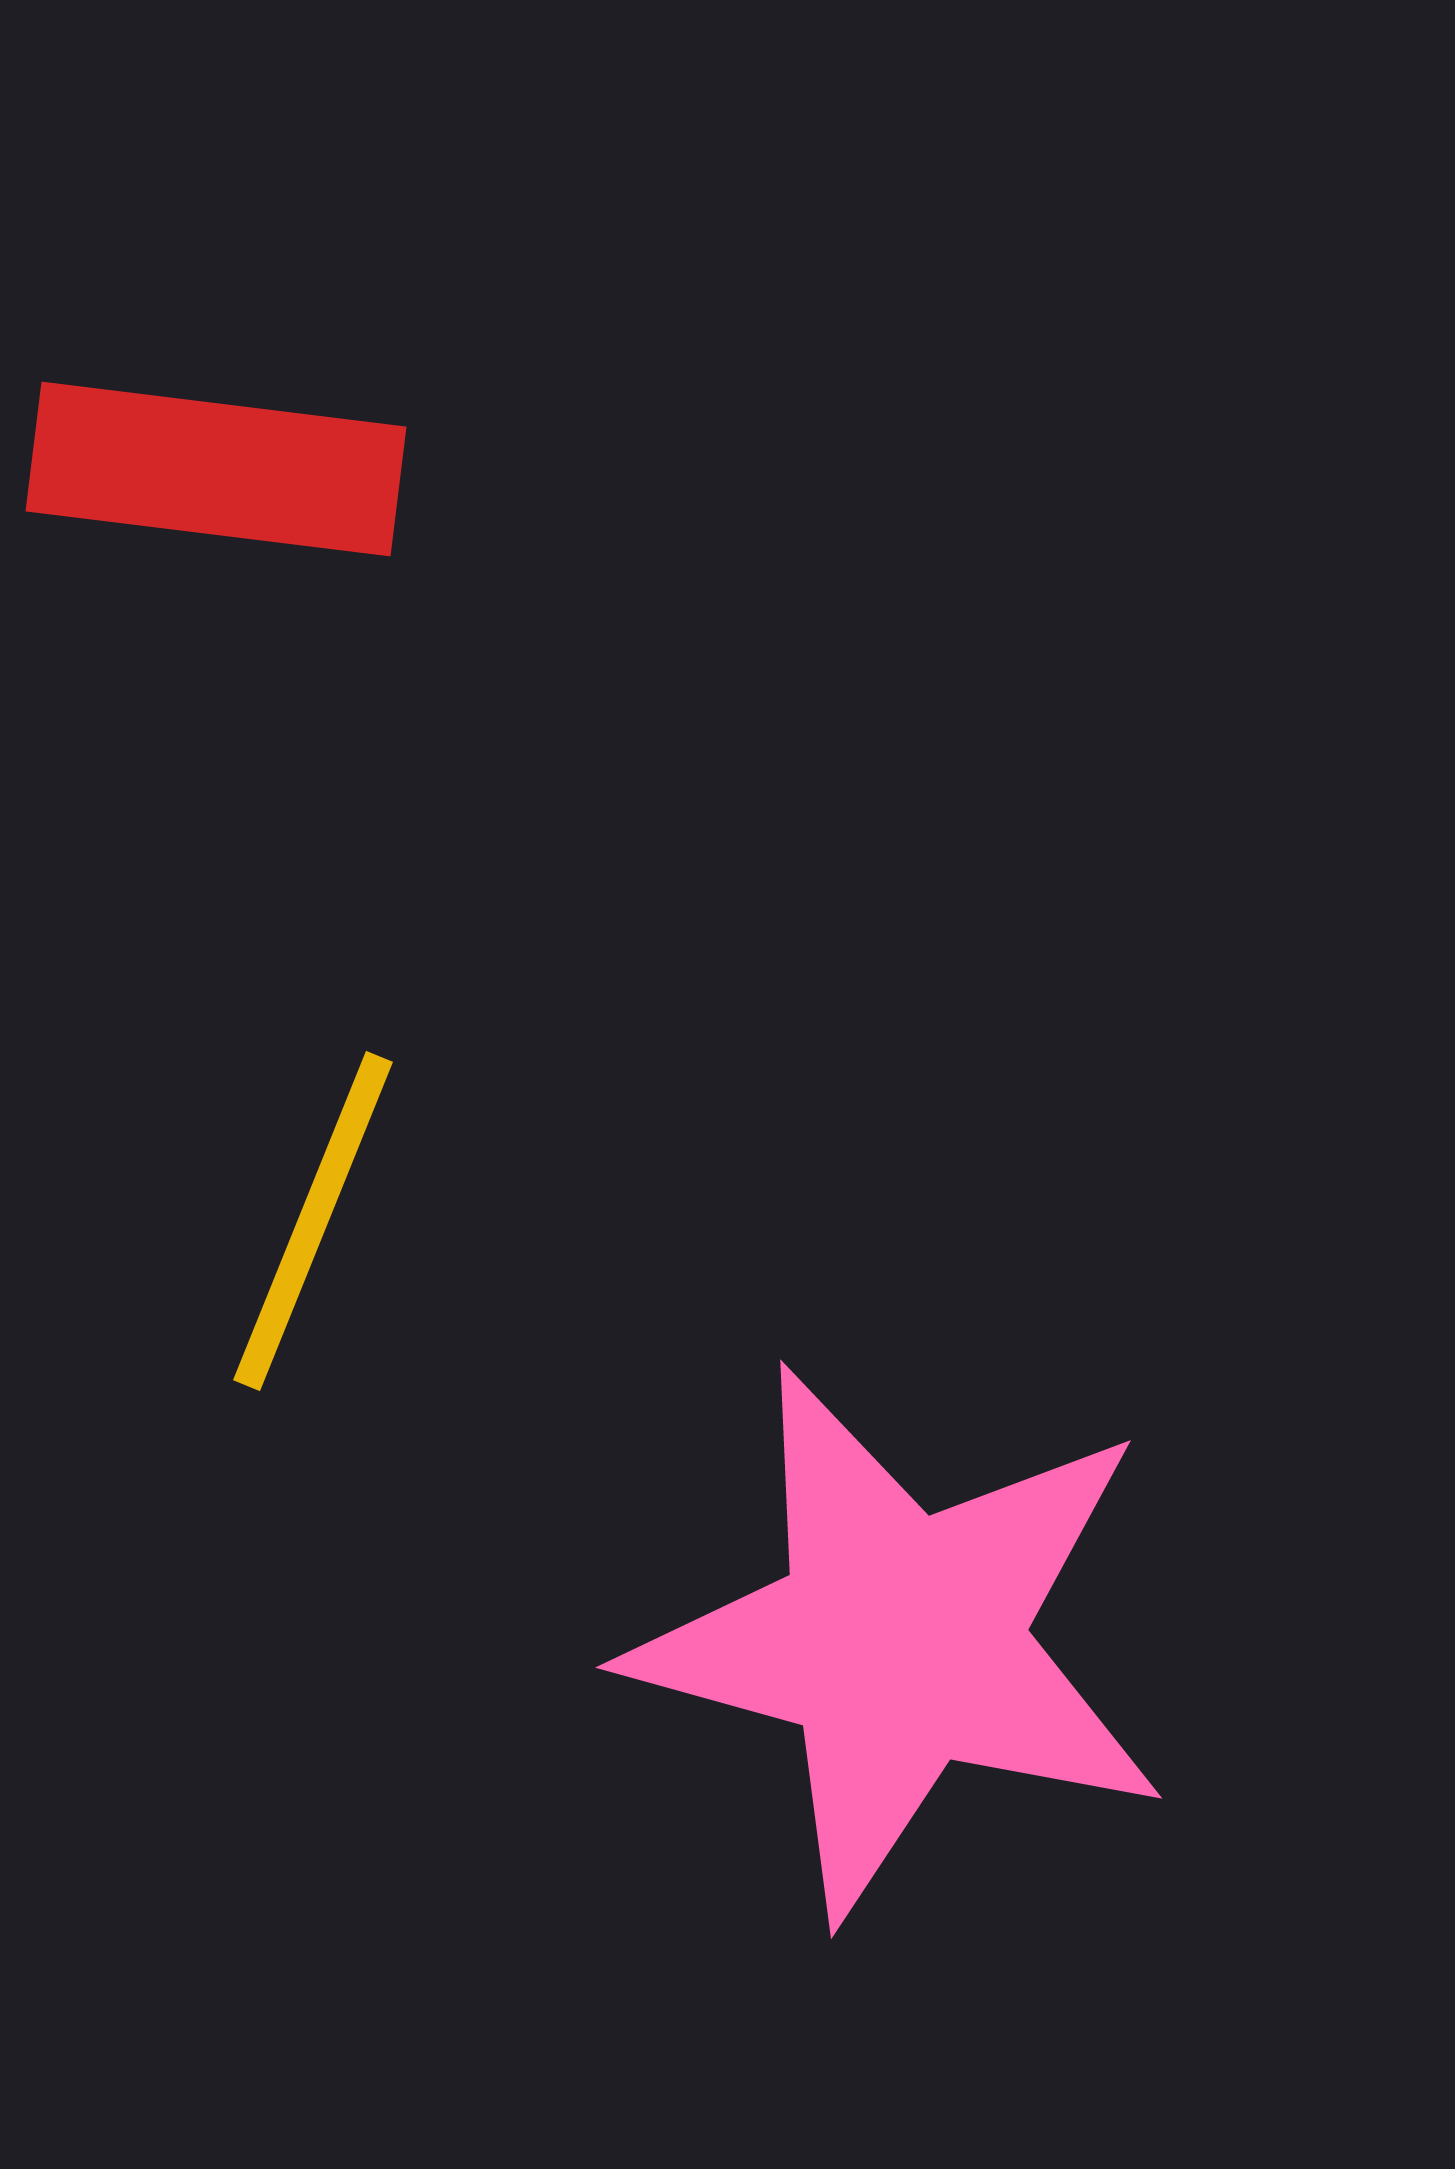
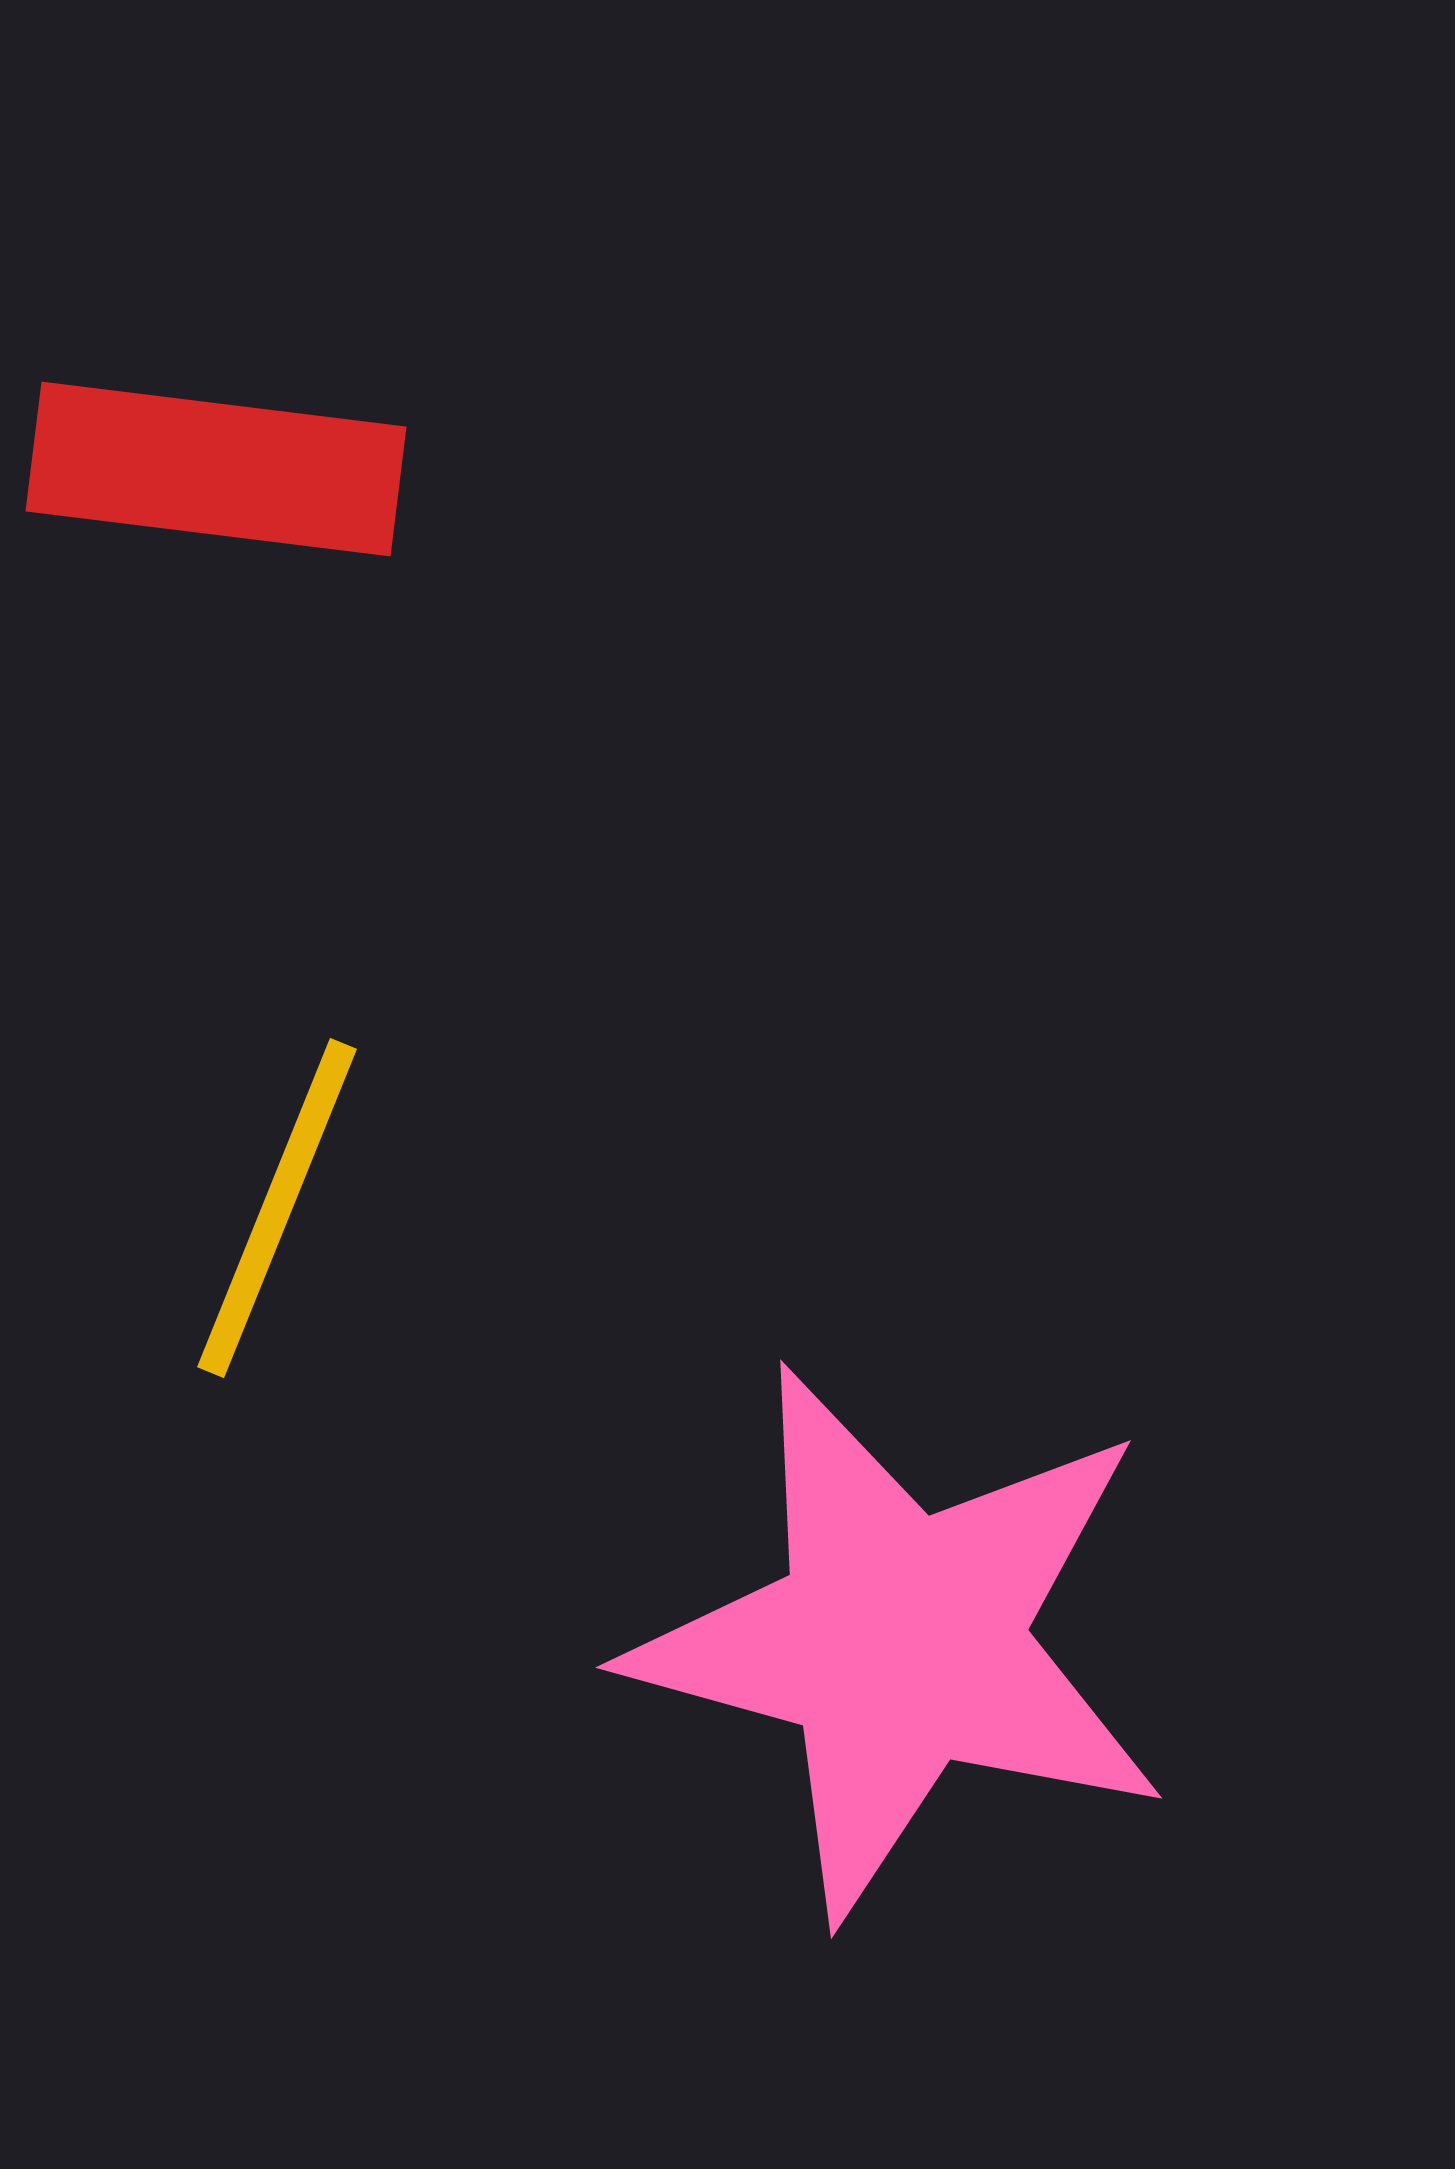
yellow line: moved 36 px left, 13 px up
